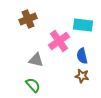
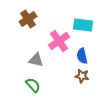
brown cross: rotated 12 degrees counterclockwise
